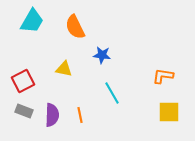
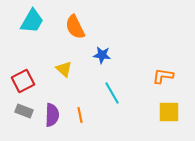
yellow triangle: rotated 30 degrees clockwise
